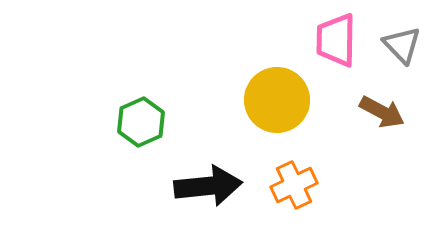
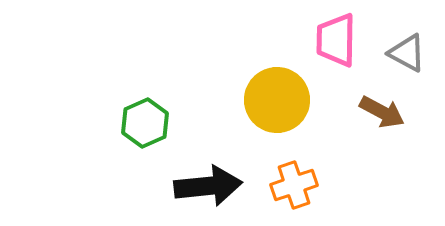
gray triangle: moved 5 px right, 8 px down; rotated 18 degrees counterclockwise
green hexagon: moved 4 px right, 1 px down
orange cross: rotated 6 degrees clockwise
